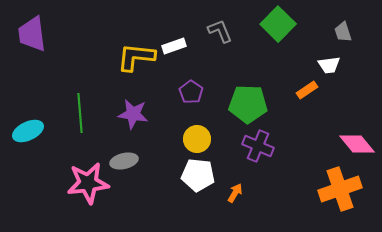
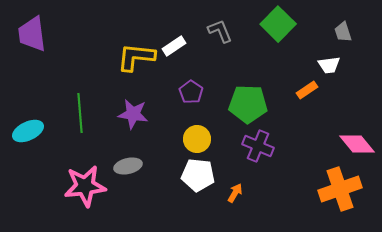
white rectangle: rotated 15 degrees counterclockwise
gray ellipse: moved 4 px right, 5 px down
pink star: moved 3 px left, 3 px down
